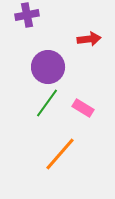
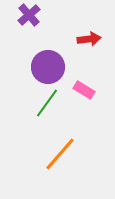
purple cross: moved 2 px right; rotated 30 degrees counterclockwise
pink rectangle: moved 1 px right, 18 px up
